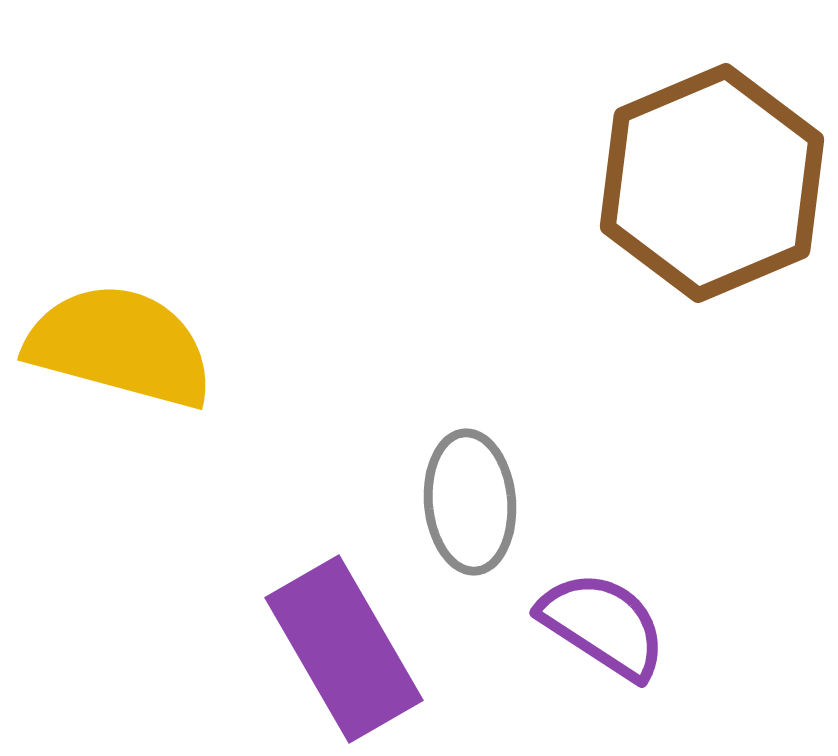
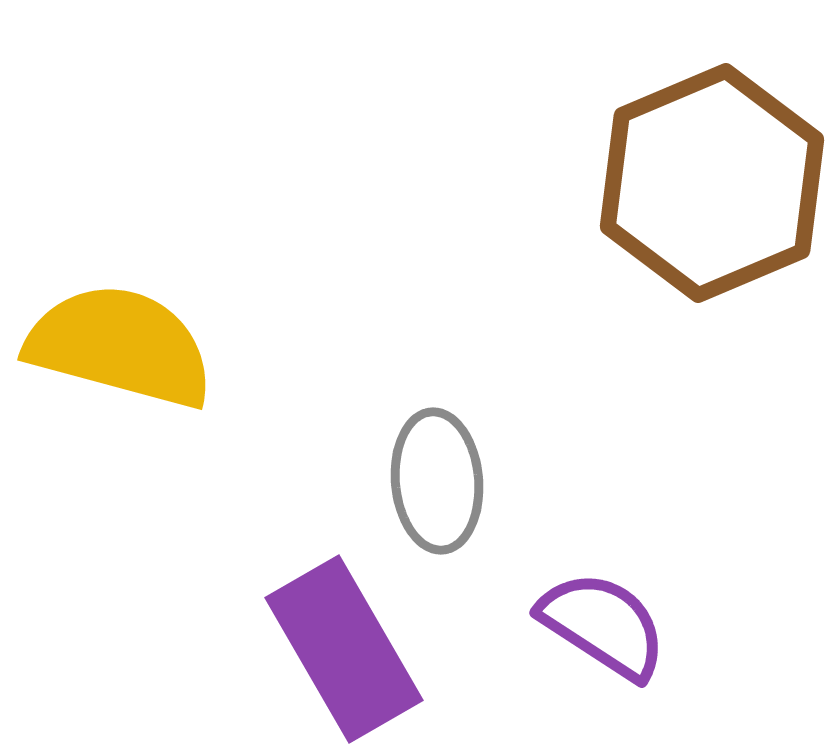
gray ellipse: moved 33 px left, 21 px up
